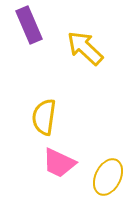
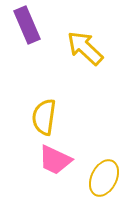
purple rectangle: moved 2 px left
pink trapezoid: moved 4 px left, 3 px up
yellow ellipse: moved 4 px left, 1 px down
